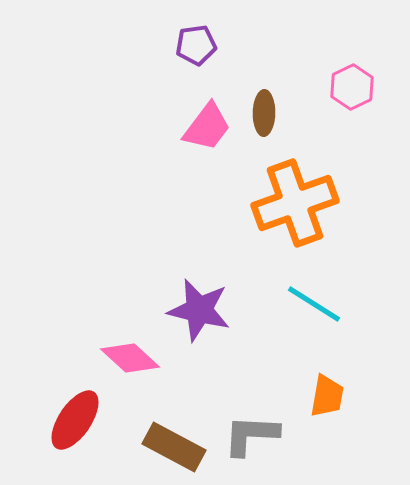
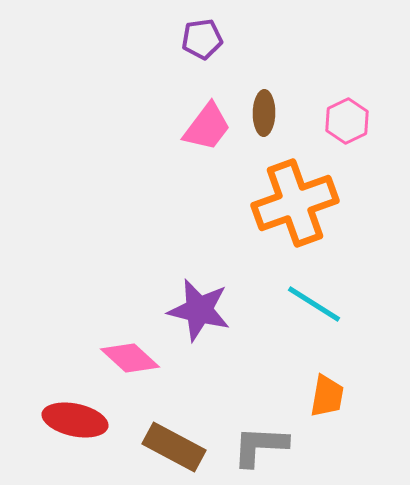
purple pentagon: moved 6 px right, 6 px up
pink hexagon: moved 5 px left, 34 px down
red ellipse: rotated 68 degrees clockwise
gray L-shape: moved 9 px right, 11 px down
